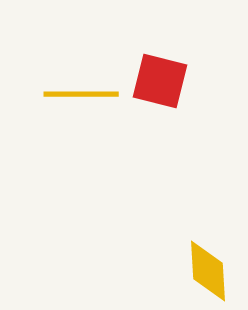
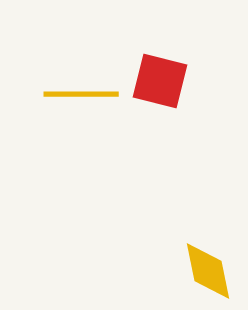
yellow diamond: rotated 8 degrees counterclockwise
